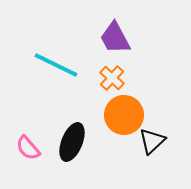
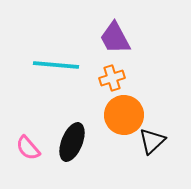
cyan line: rotated 21 degrees counterclockwise
orange cross: rotated 30 degrees clockwise
